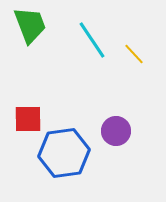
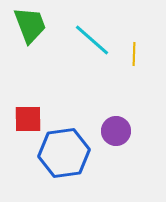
cyan line: rotated 15 degrees counterclockwise
yellow line: rotated 45 degrees clockwise
